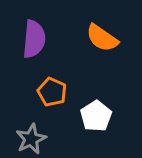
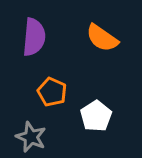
purple semicircle: moved 2 px up
gray star: moved 2 px up; rotated 24 degrees counterclockwise
